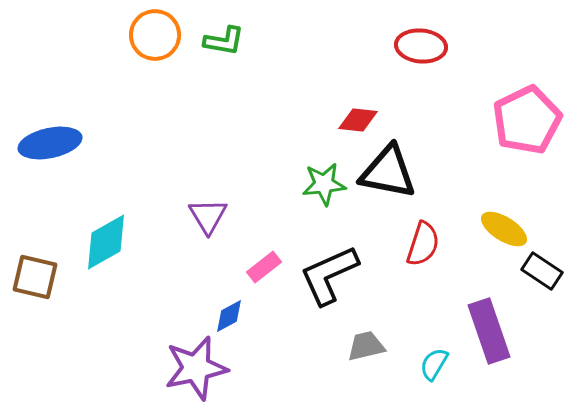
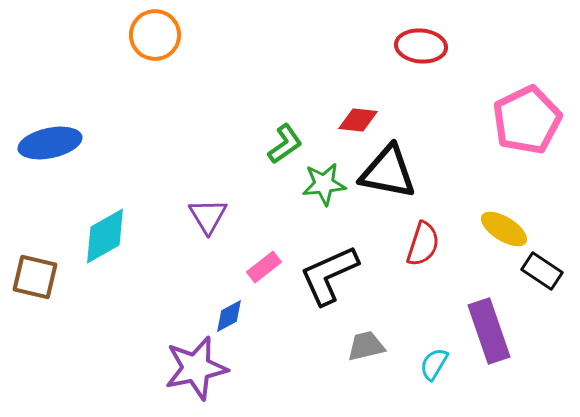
green L-shape: moved 61 px right, 103 px down; rotated 45 degrees counterclockwise
cyan diamond: moved 1 px left, 6 px up
